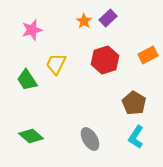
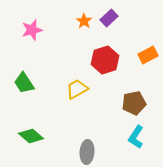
purple rectangle: moved 1 px right
yellow trapezoid: moved 21 px right, 25 px down; rotated 35 degrees clockwise
green trapezoid: moved 3 px left, 3 px down
brown pentagon: rotated 30 degrees clockwise
gray ellipse: moved 3 px left, 13 px down; rotated 35 degrees clockwise
